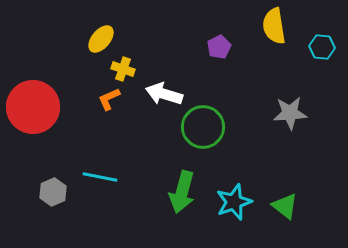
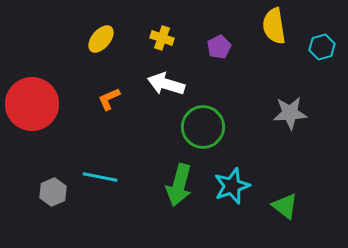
cyan hexagon: rotated 20 degrees counterclockwise
yellow cross: moved 39 px right, 31 px up
white arrow: moved 2 px right, 10 px up
red circle: moved 1 px left, 3 px up
green arrow: moved 3 px left, 7 px up
cyan star: moved 2 px left, 16 px up
